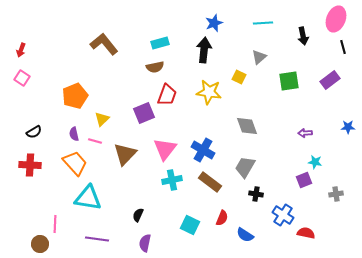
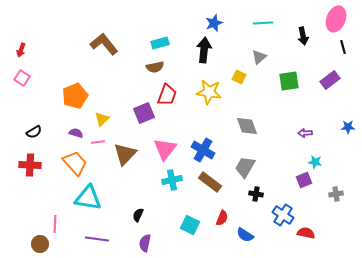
purple semicircle at (74, 134): moved 2 px right, 1 px up; rotated 120 degrees clockwise
pink line at (95, 141): moved 3 px right, 1 px down; rotated 24 degrees counterclockwise
